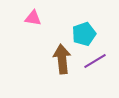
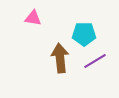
cyan pentagon: rotated 20 degrees clockwise
brown arrow: moved 2 px left, 1 px up
